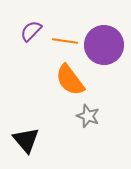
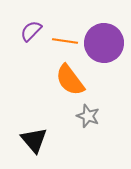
purple circle: moved 2 px up
black triangle: moved 8 px right
